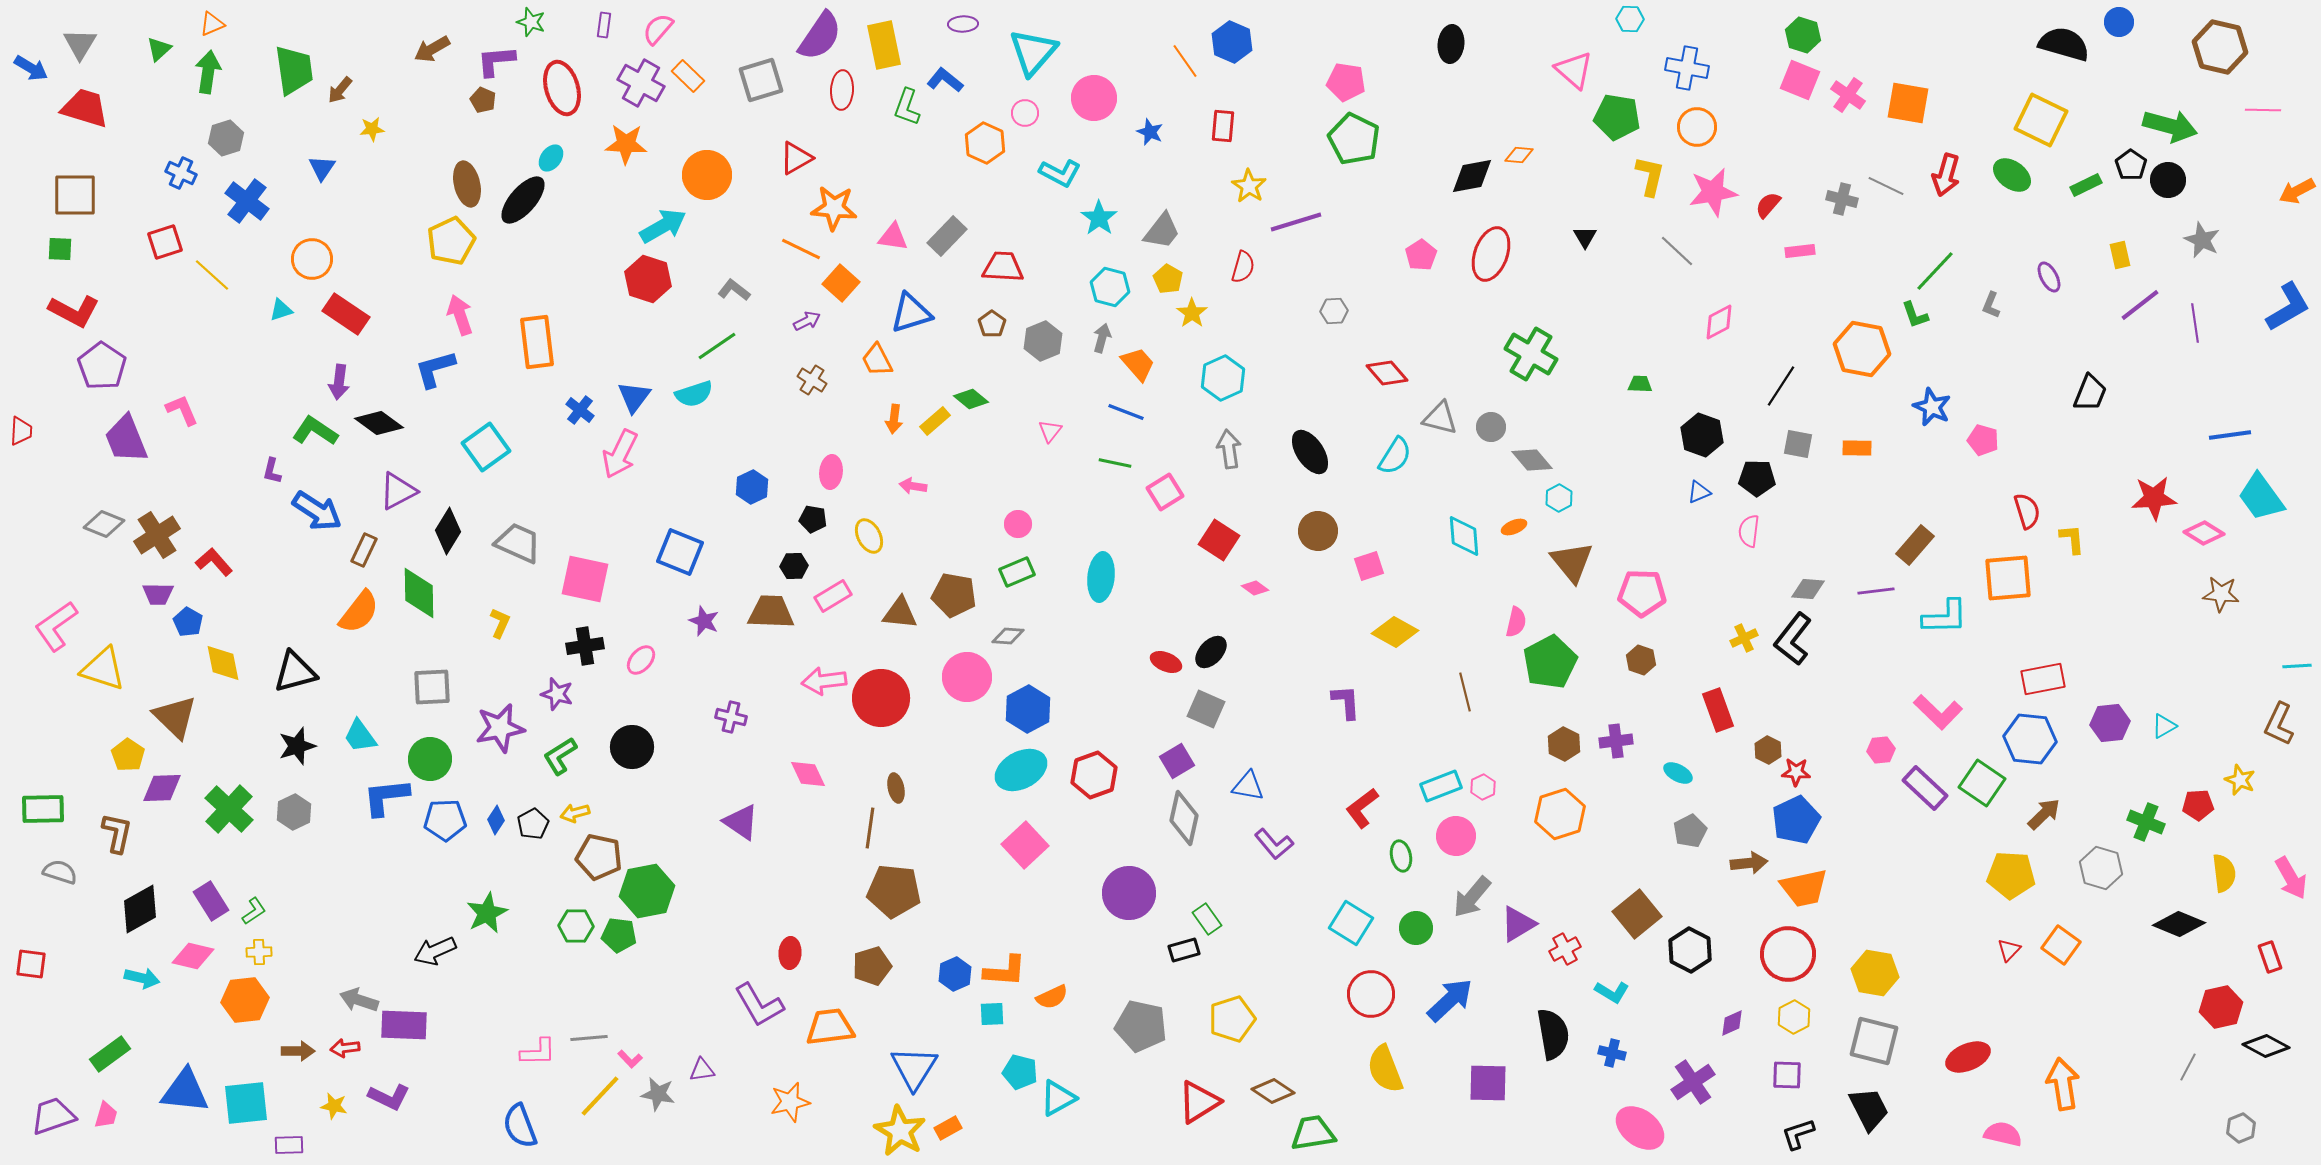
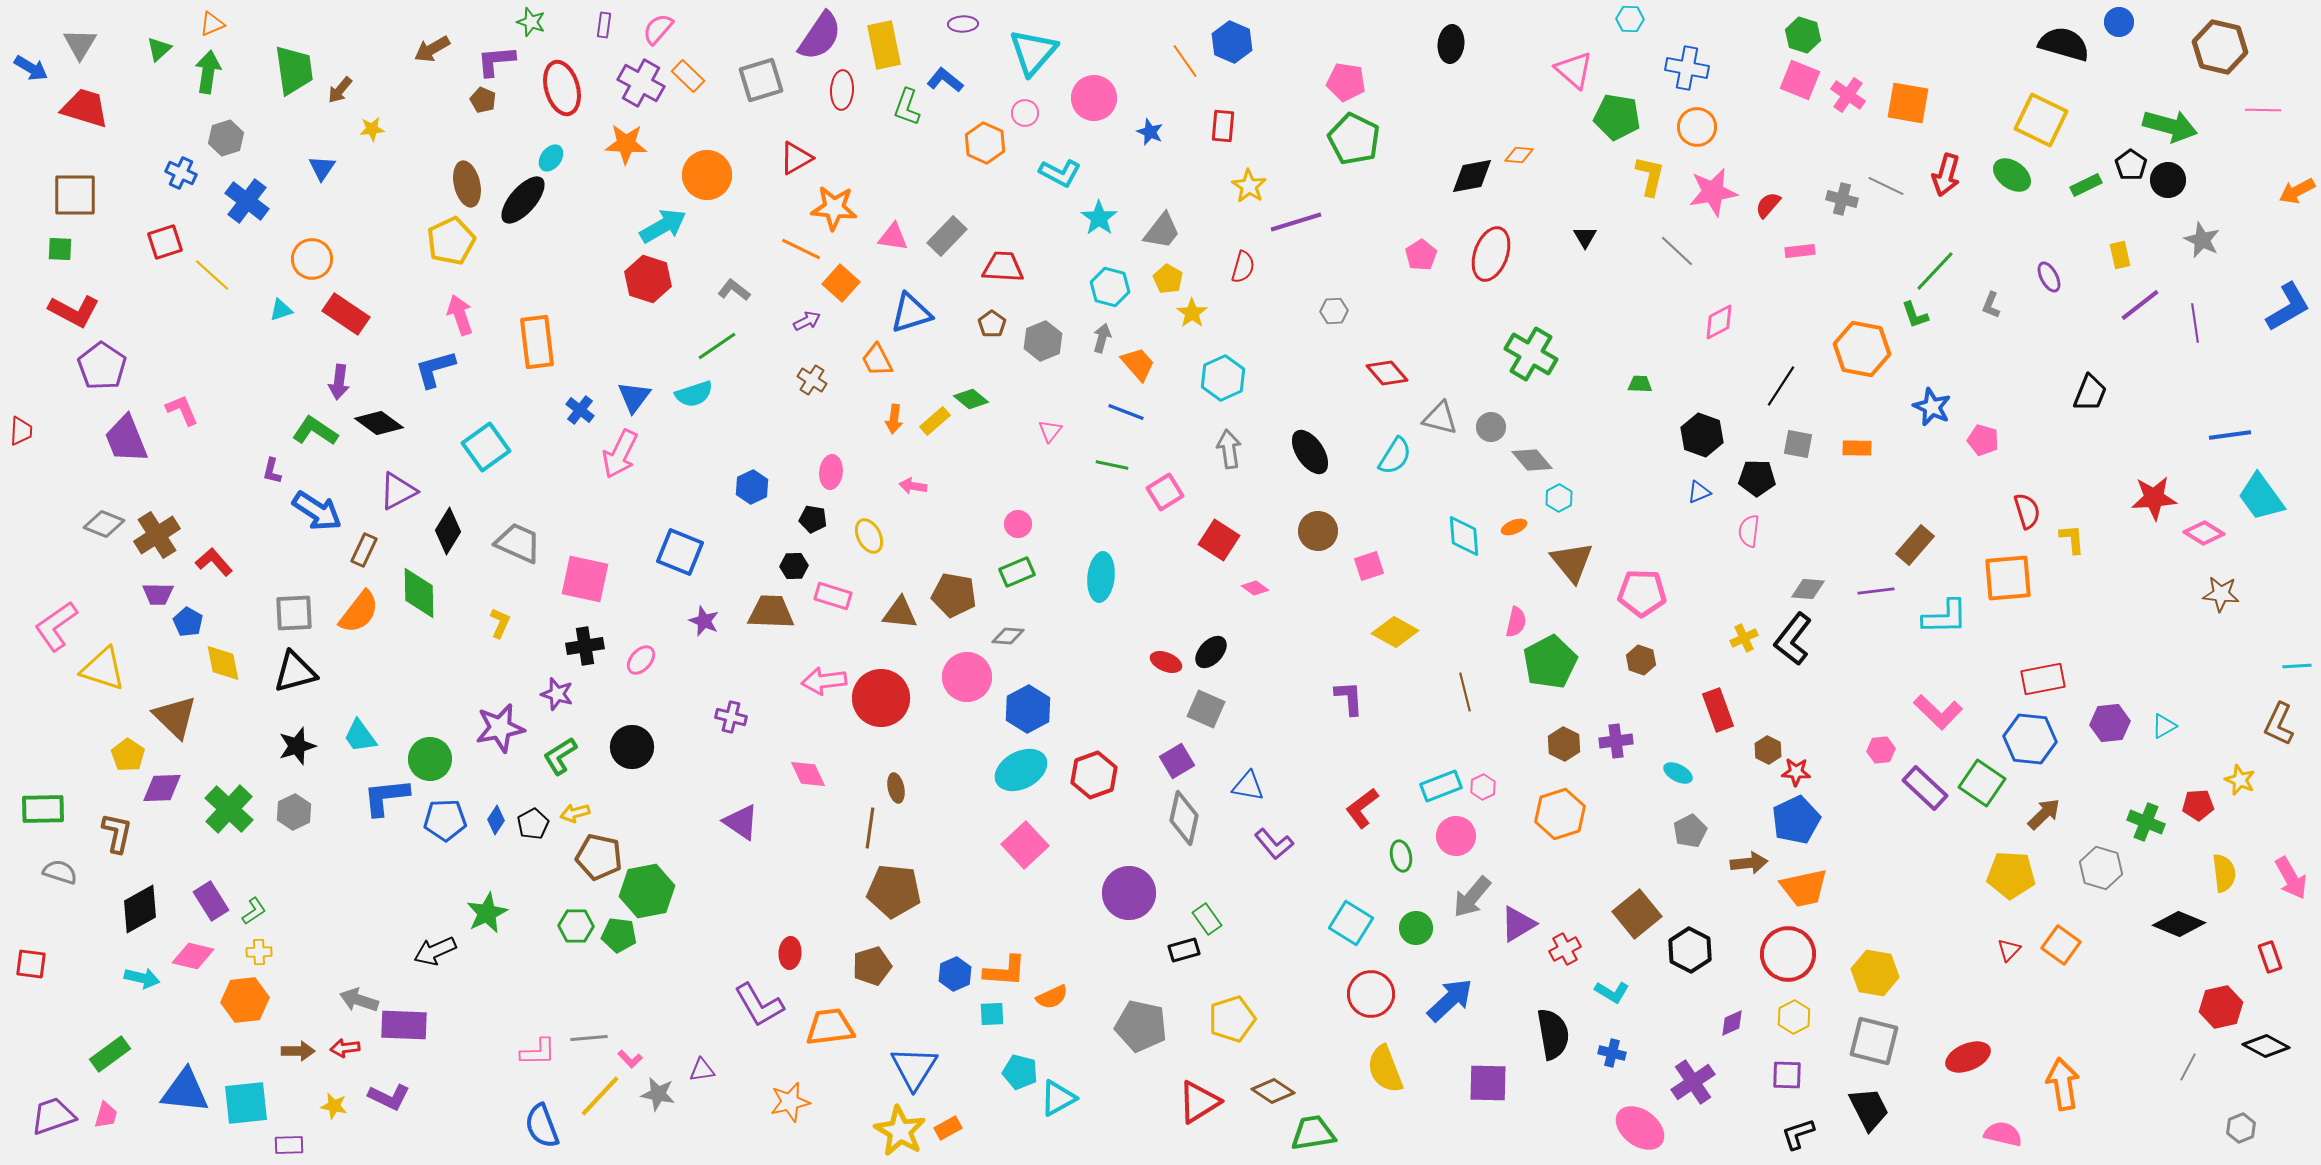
green line at (1115, 463): moved 3 px left, 2 px down
pink rectangle at (833, 596): rotated 48 degrees clockwise
gray square at (432, 687): moved 138 px left, 74 px up
purple L-shape at (1346, 702): moved 3 px right, 4 px up
blue semicircle at (520, 1126): moved 22 px right
